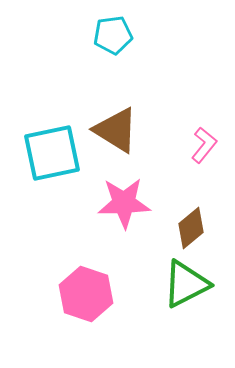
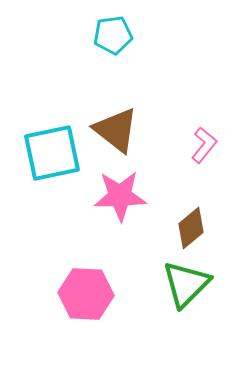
brown triangle: rotated 6 degrees clockwise
pink star: moved 4 px left, 7 px up
green triangle: rotated 18 degrees counterclockwise
pink hexagon: rotated 16 degrees counterclockwise
